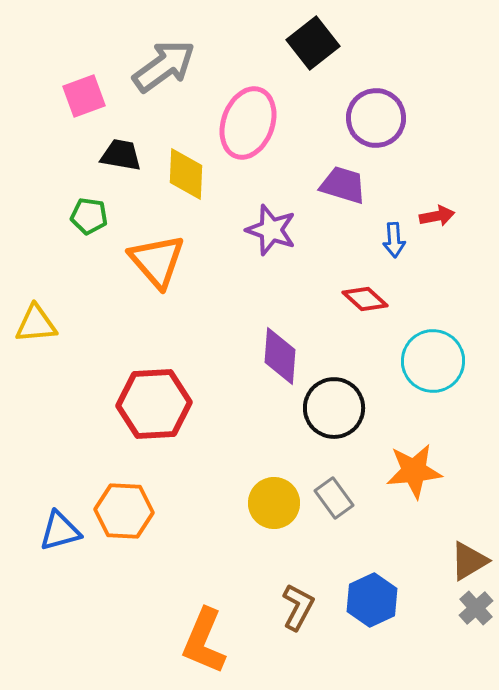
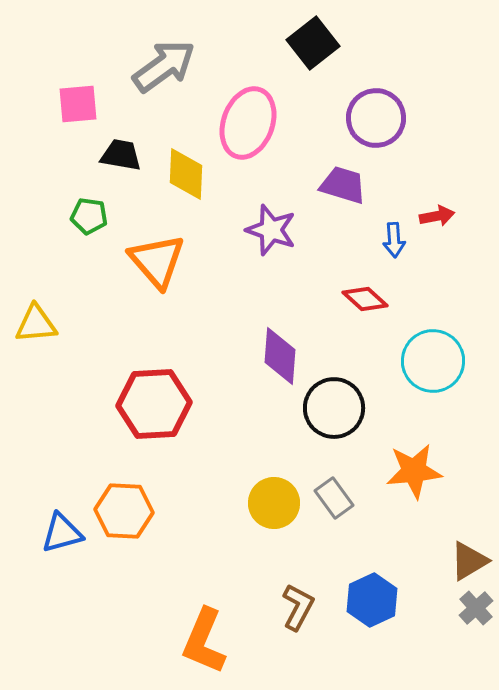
pink square: moved 6 px left, 8 px down; rotated 15 degrees clockwise
blue triangle: moved 2 px right, 2 px down
